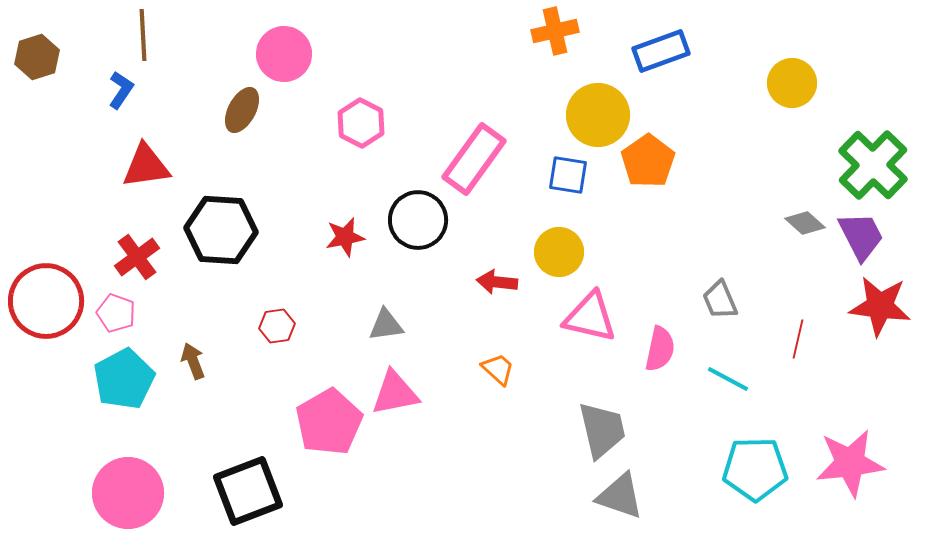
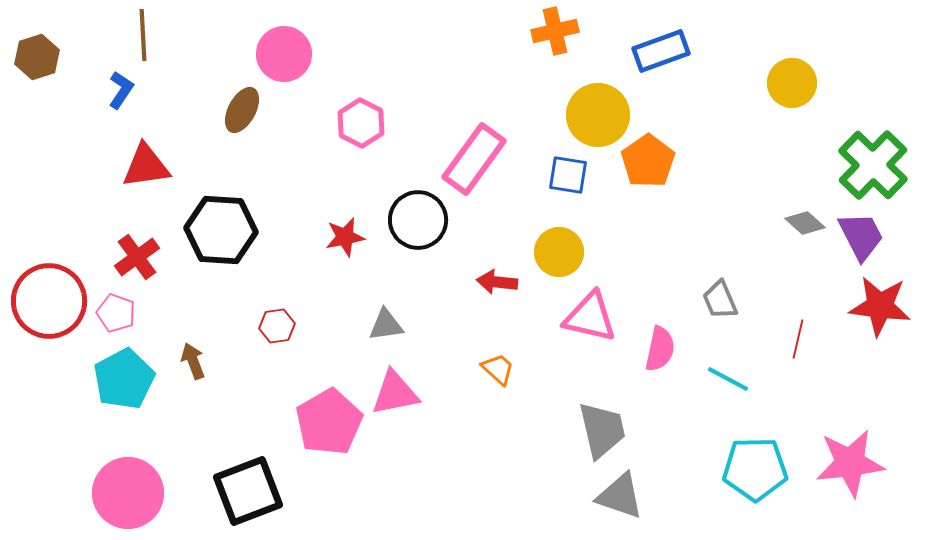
red circle at (46, 301): moved 3 px right
